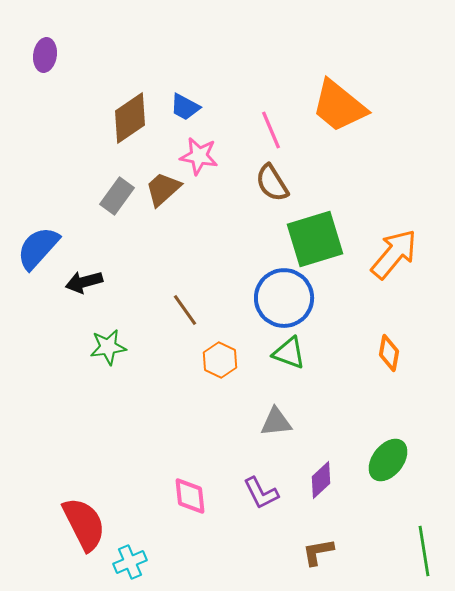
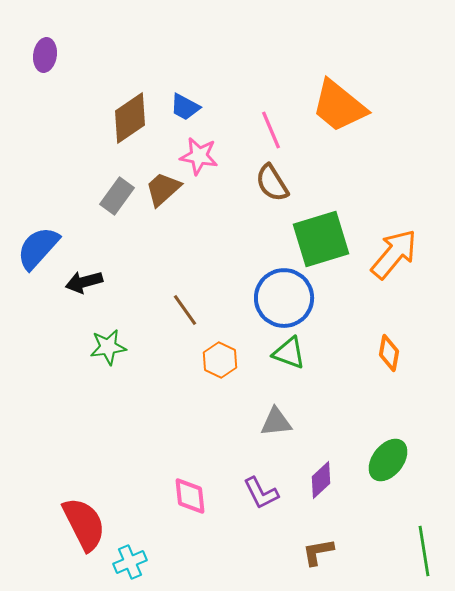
green square: moved 6 px right
